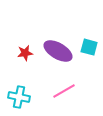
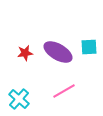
cyan square: rotated 18 degrees counterclockwise
purple ellipse: moved 1 px down
cyan cross: moved 2 px down; rotated 30 degrees clockwise
